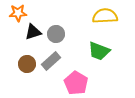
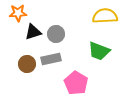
gray rectangle: moved 2 px up; rotated 30 degrees clockwise
